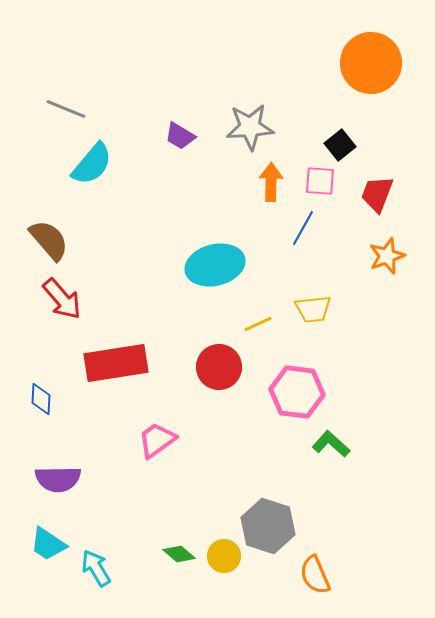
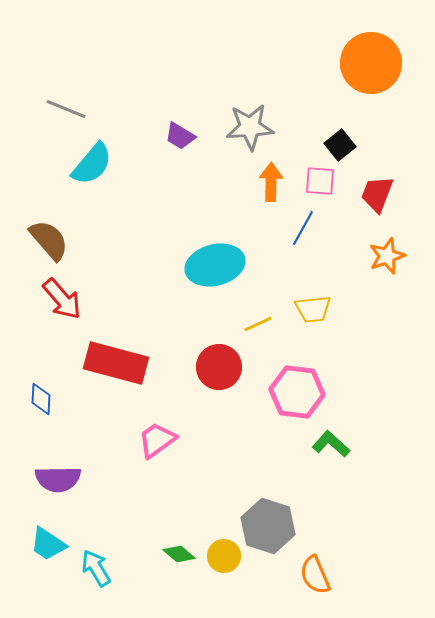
red rectangle: rotated 24 degrees clockwise
